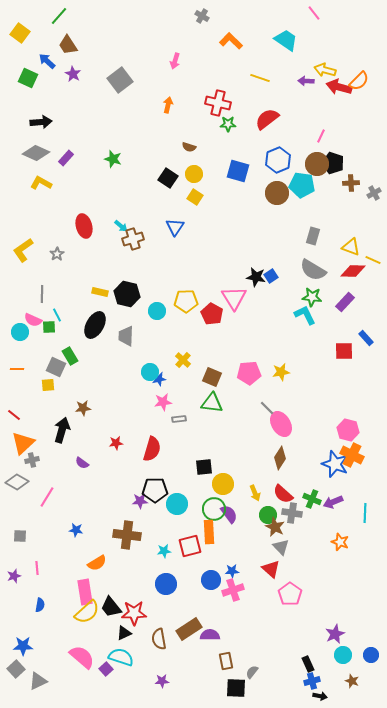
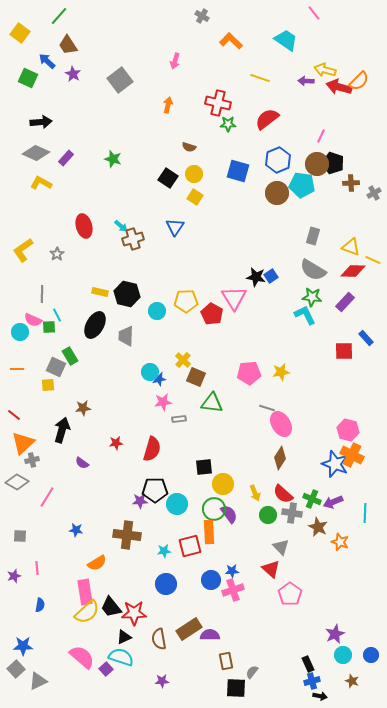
brown square at (212, 377): moved 16 px left
gray line at (267, 408): rotated 28 degrees counterclockwise
brown star at (275, 527): moved 43 px right
black triangle at (124, 633): moved 4 px down
